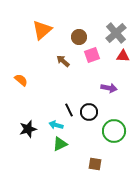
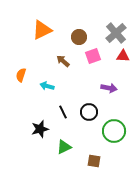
orange triangle: rotated 15 degrees clockwise
pink square: moved 1 px right, 1 px down
orange semicircle: moved 5 px up; rotated 112 degrees counterclockwise
black line: moved 6 px left, 2 px down
cyan arrow: moved 9 px left, 39 px up
black star: moved 12 px right
green triangle: moved 4 px right, 3 px down
brown square: moved 1 px left, 3 px up
